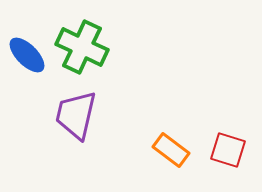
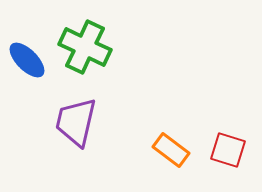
green cross: moved 3 px right
blue ellipse: moved 5 px down
purple trapezoid: moved 7 px down
